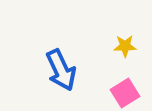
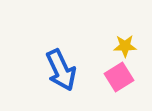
pink square: moved 6 px left, 16 px up
